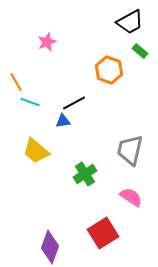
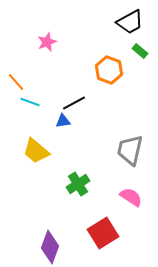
orange line: rotated 12 degrees counterclockwise
green cross: moved 7 px left, 10 px down
